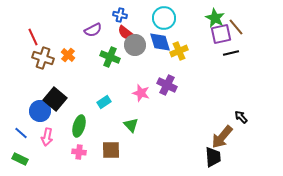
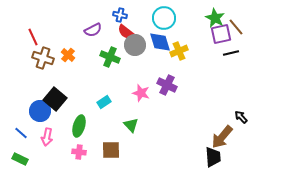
red semicircle: moved 1 px up
